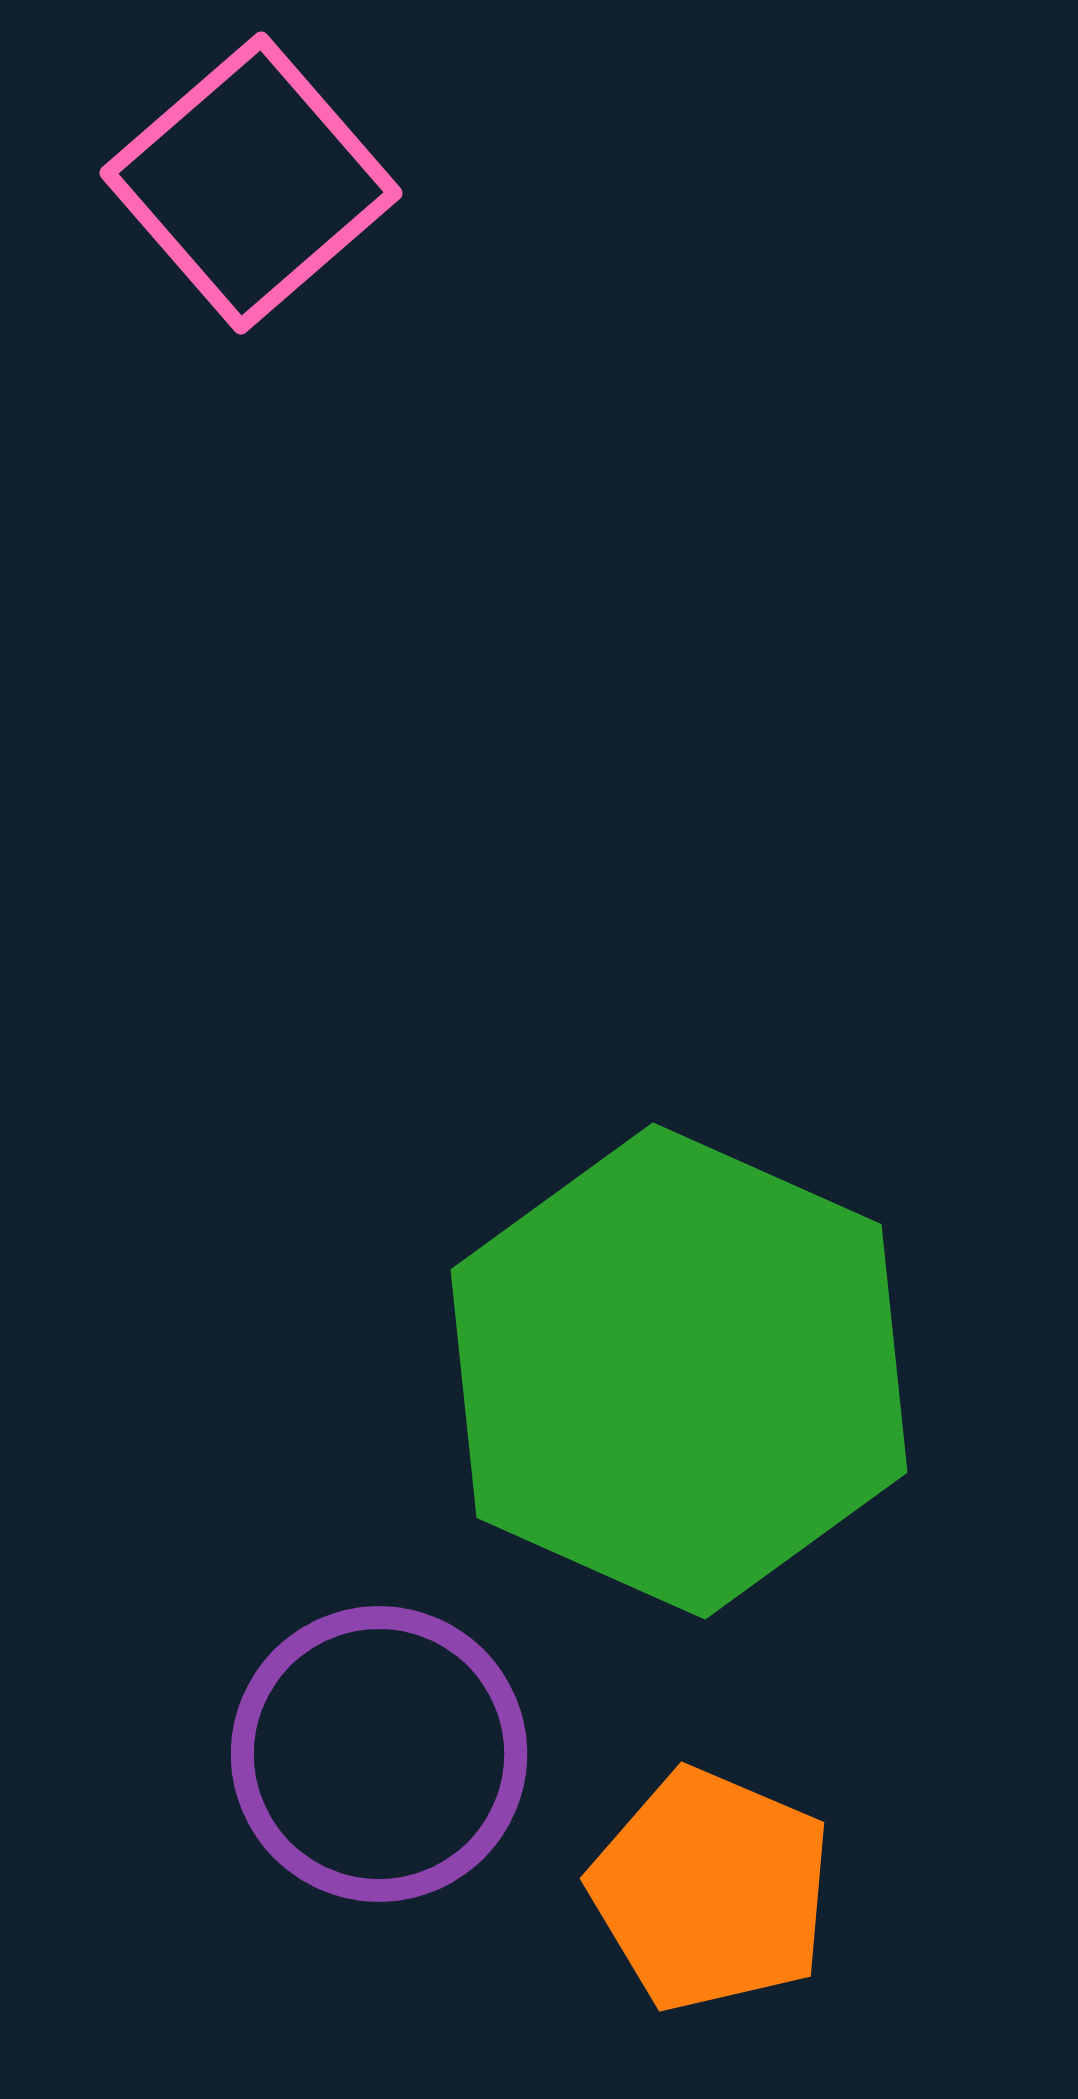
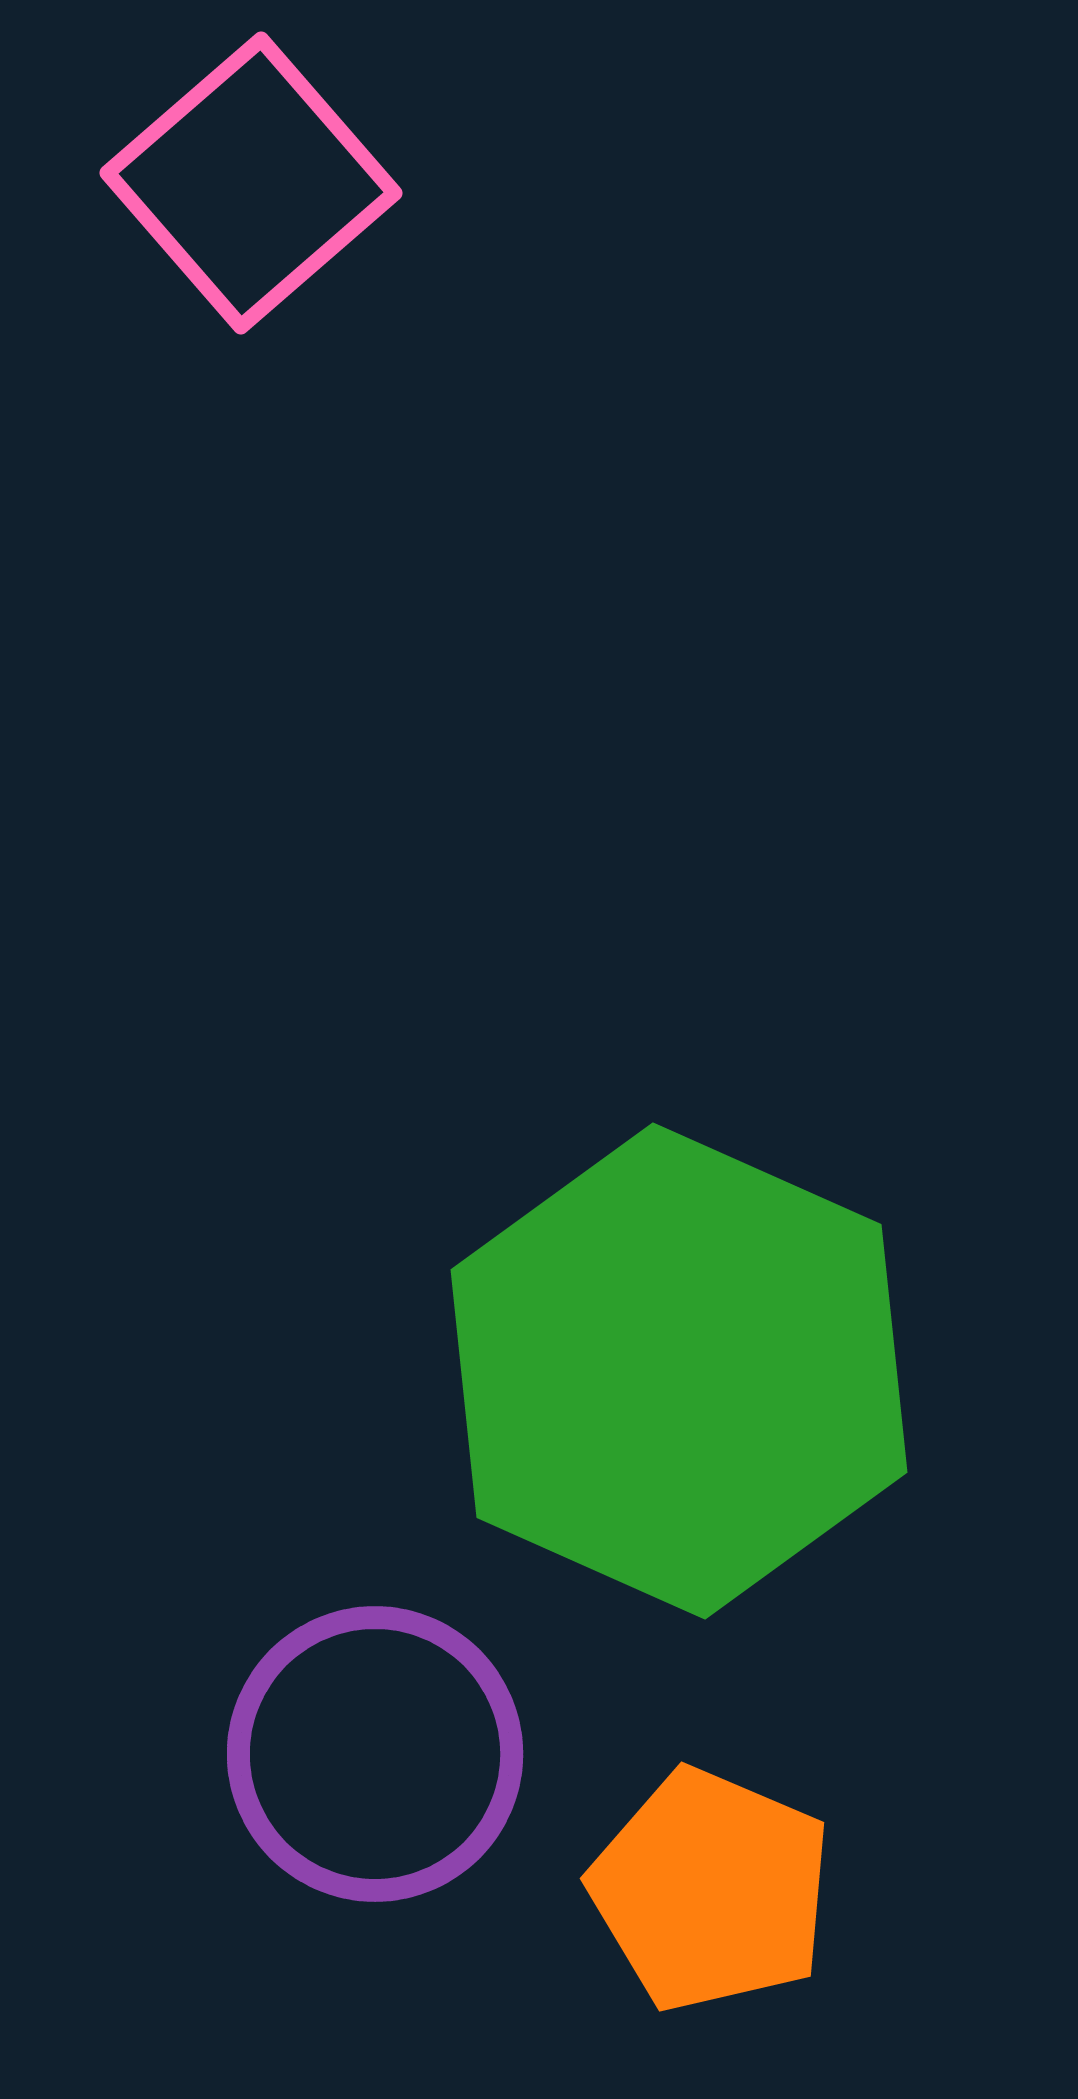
purple circle: moved 4 px left
